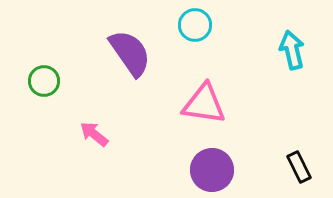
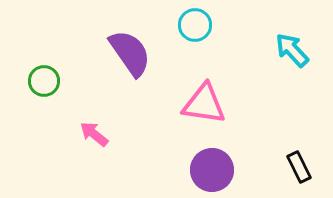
cyan arrow: rotated 30 degrees counterclockwise
